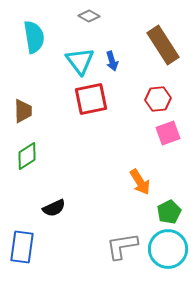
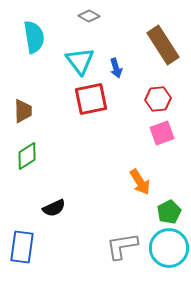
blue arrow: moved 4 px right, 7 px down
pink square: moved 6 px left
cyan circle: moved 1 px right, 1 px up
